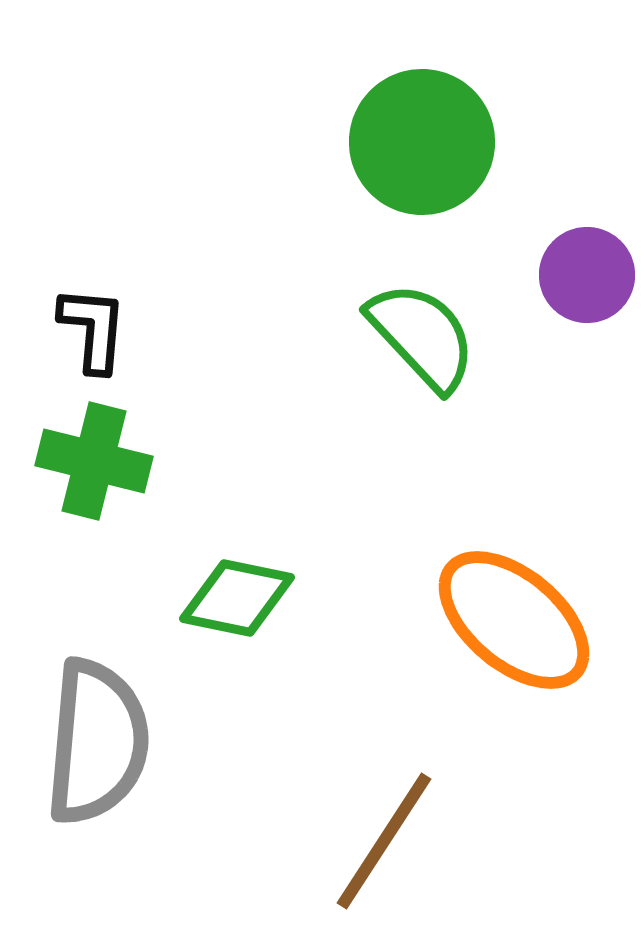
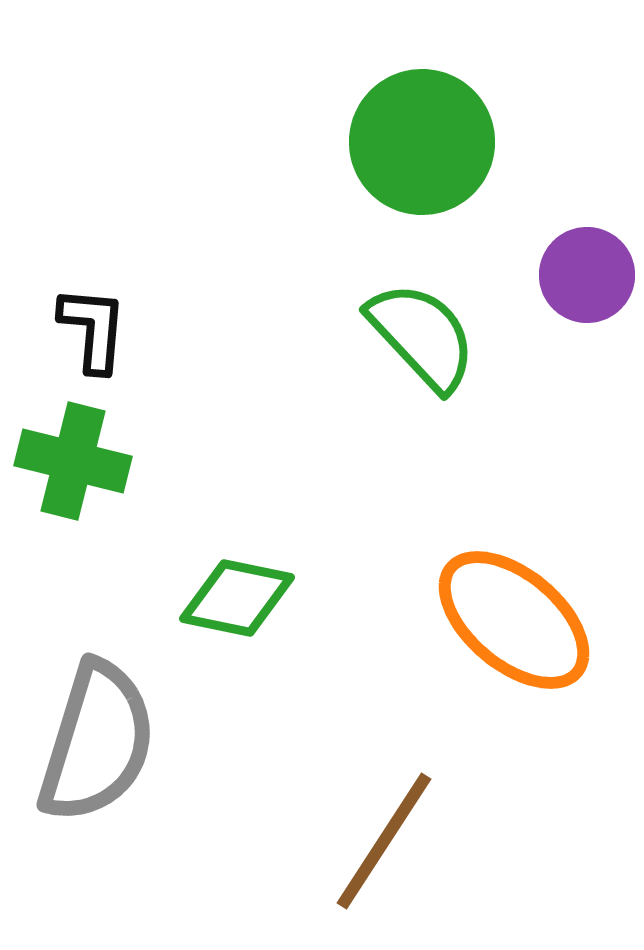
green cross: moved 21 px left
gray semicircle: rotated 12 degrees clockwise
